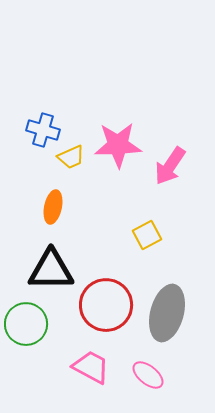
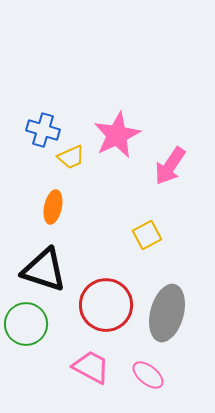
pink star: moved 1 px left, 10 px up; rotated 24 degrees counterclockwise
black triangle: moved 7 px left; rotated 18 degrees clockwise
